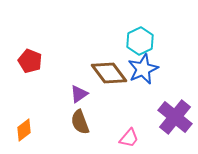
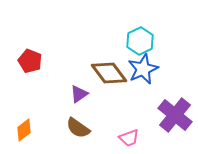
purple cross: moved 2 px up
brown semicircle: moved 2 px left, 6 px down; rotated 35 degrees counterclockwise
pink trapezoid: rotated 30 degrees clockwise
